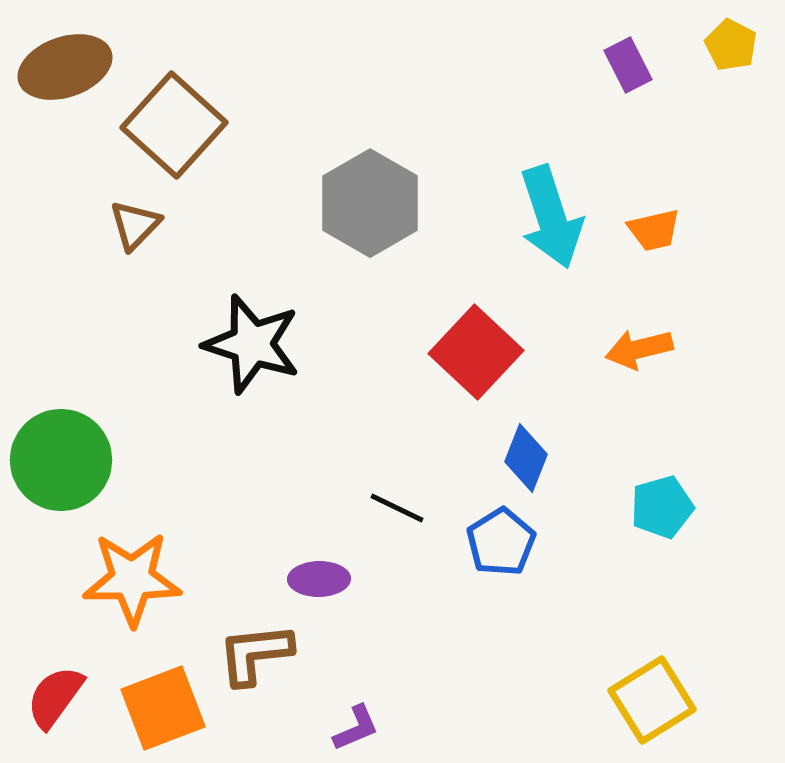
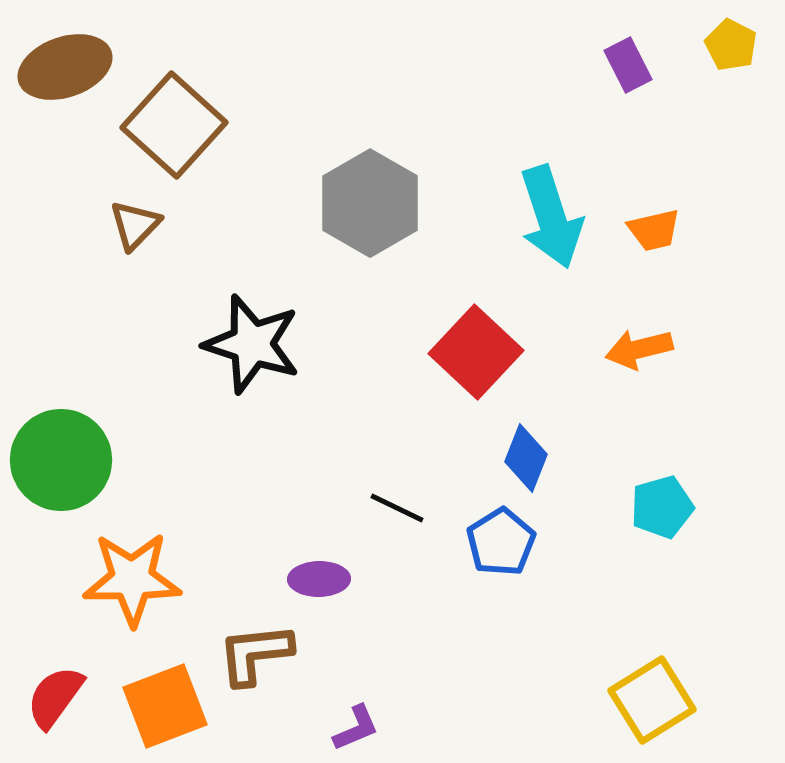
orange square: moved 2 px right, 2 px up
